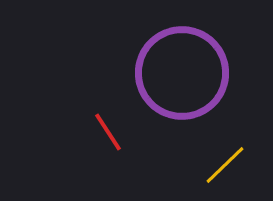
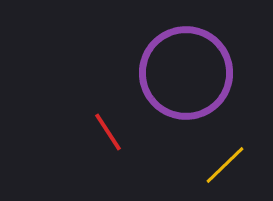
purple circle: moved 4 px right
